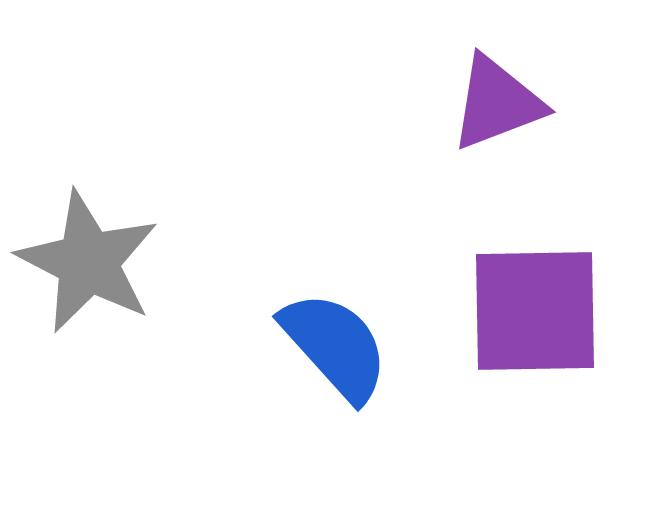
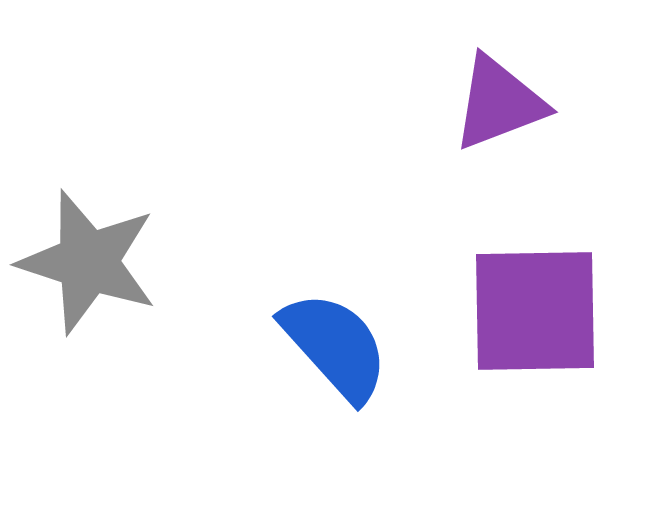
purple triangle: moved 2 px right
gray star: rotated 9 degrees counterclockwise
